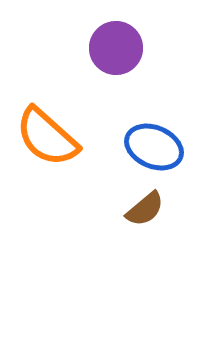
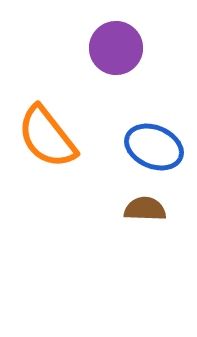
orange semicircle: rotated 10 degrees clockwise
brown semicircle: rotated 138 degrees counterclockwise
